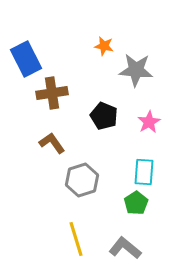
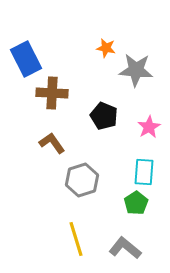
orange star: moved 2 px right, 2 px down
brown cross: rotated 12 degrees clockwise
pink star: moved 5 px down
